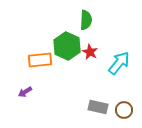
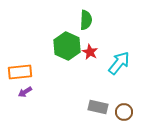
orange rectangle: moved 20 px left, 12 px down
brown circle: moved 2 px down
